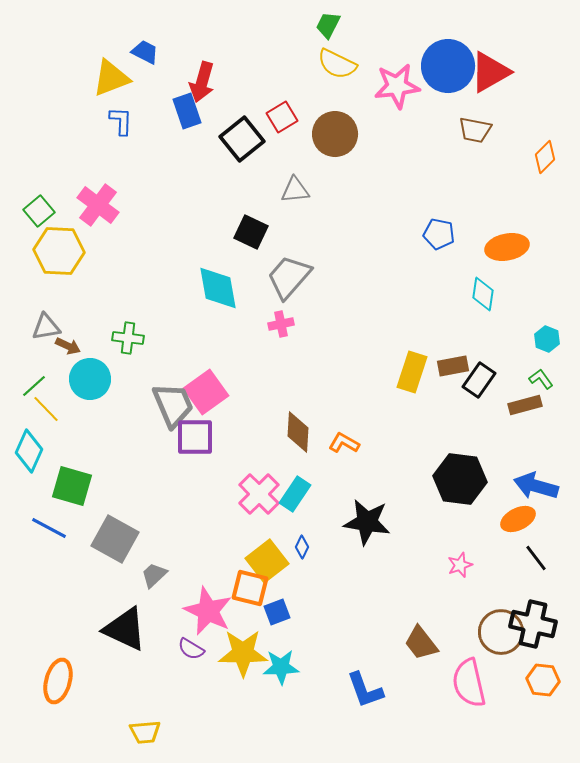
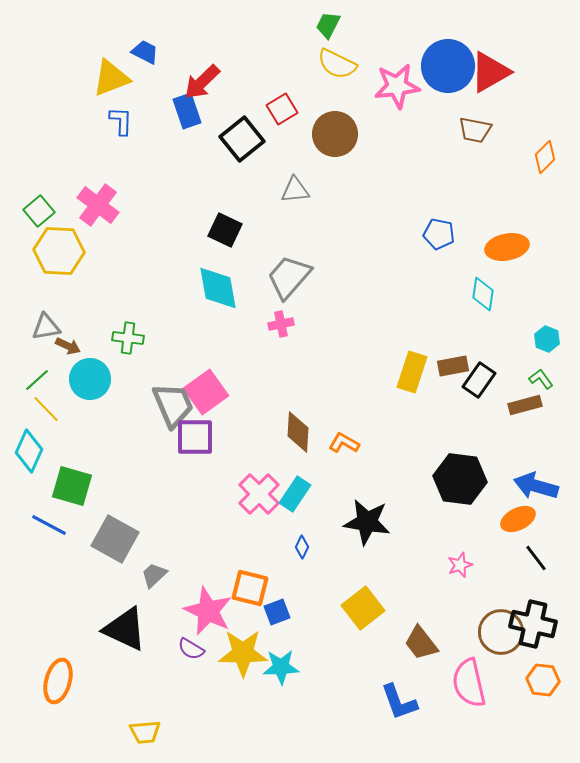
red arrow at (202, 82): rotated 30 degrees clockwise
red square at (282, 117): moved 8 px up
black square at (251, 232): moved 26 px left, 2 px up
green line at (34, 386): moved 3 px right, 6 px up
blue line at (49, 528): moved 3 px up
yellow square at (267, 561): moved 96 px right, 47 px down
blue L-shape at (365, 690): moved 34 px right, 12 px down
